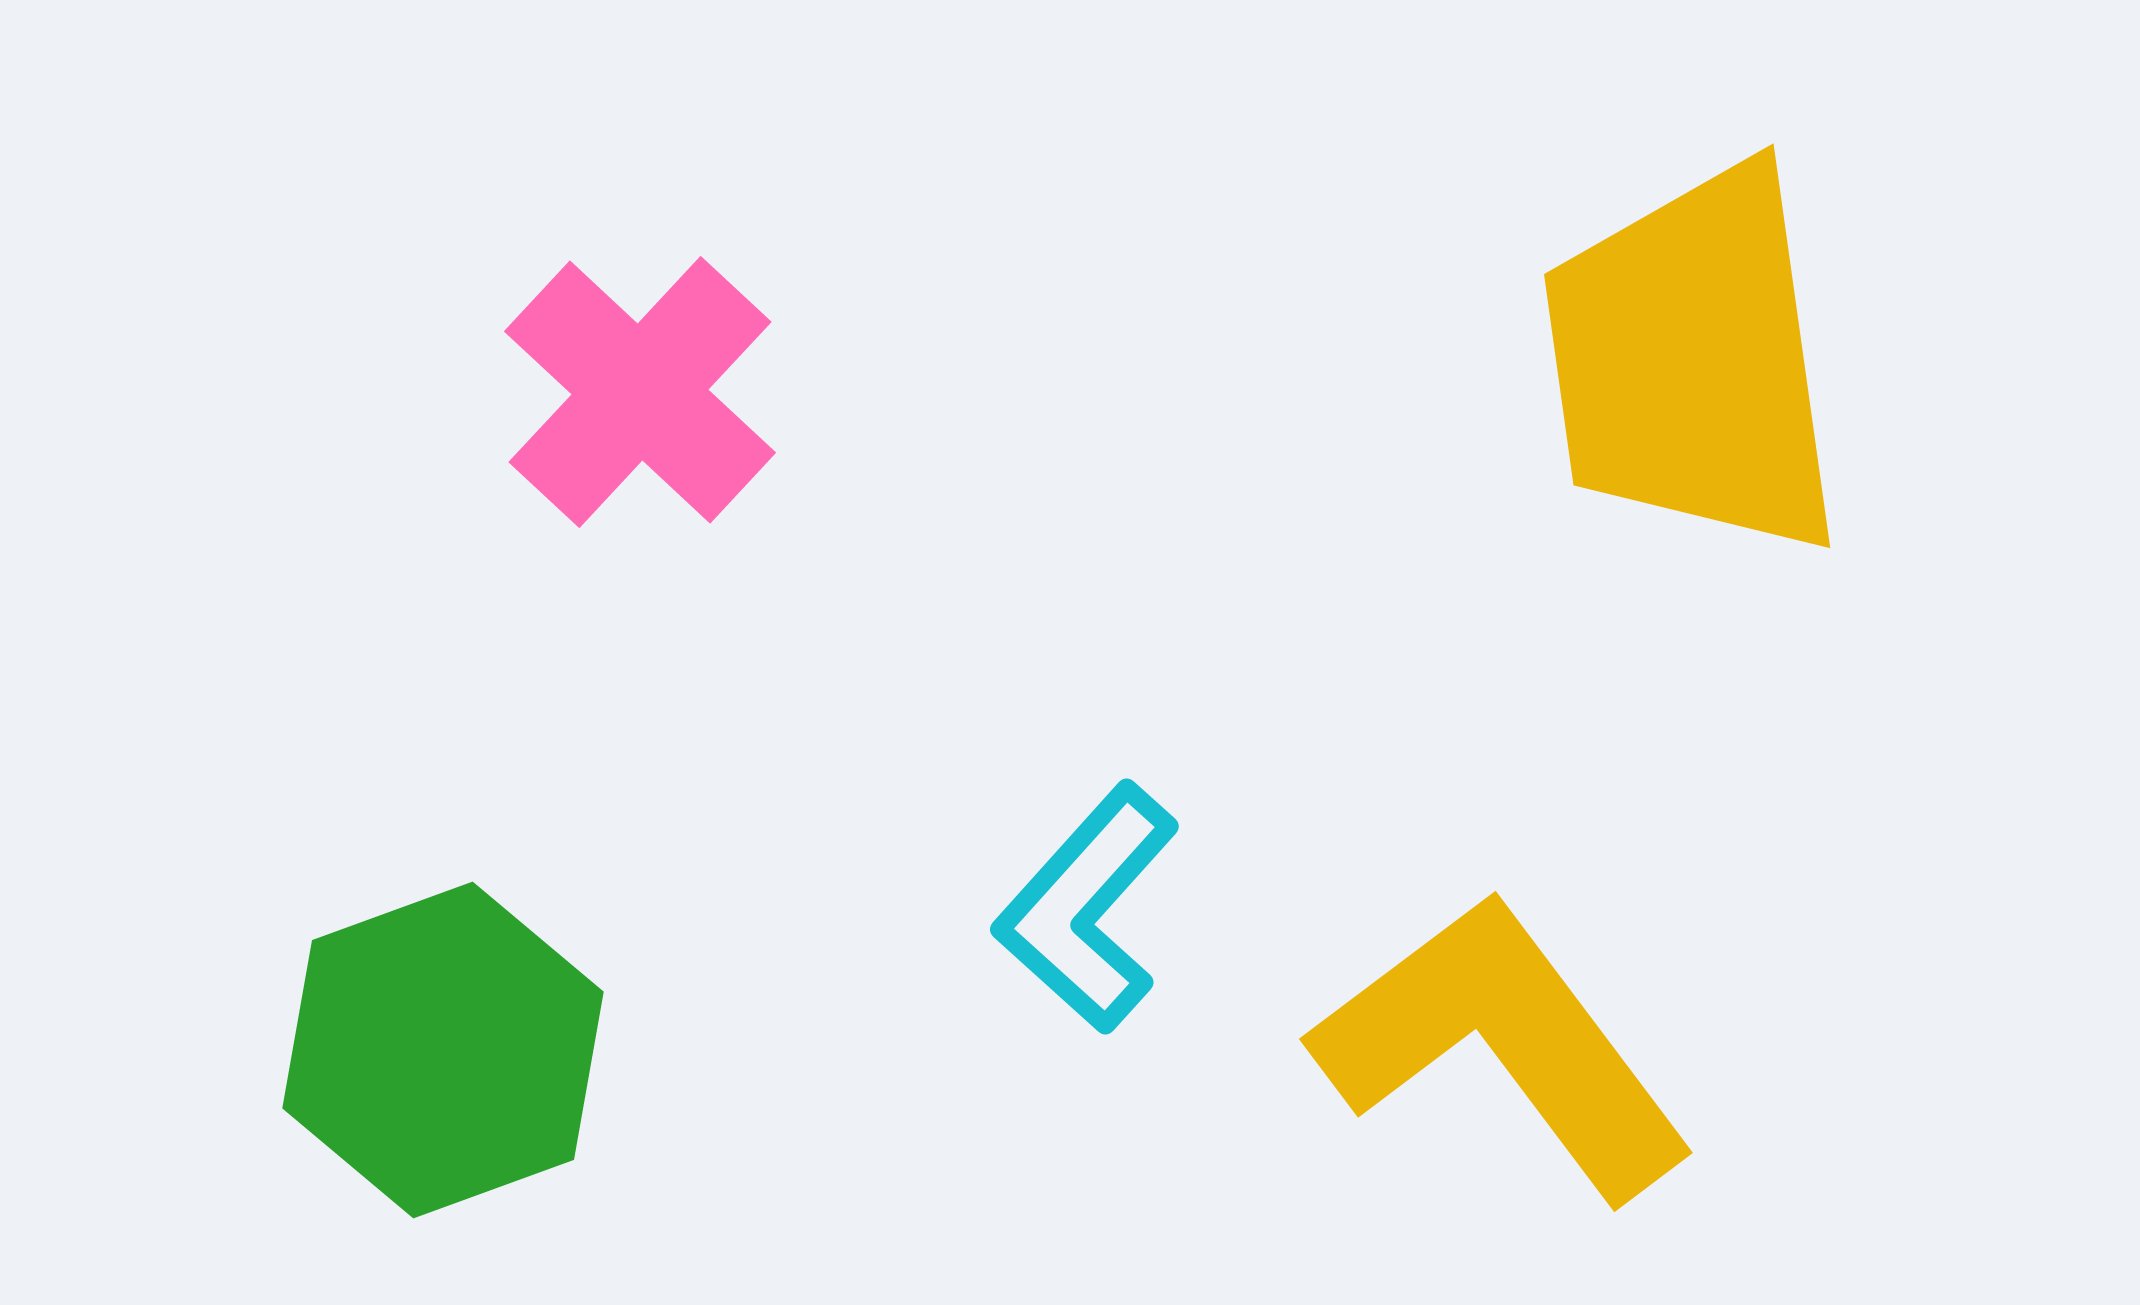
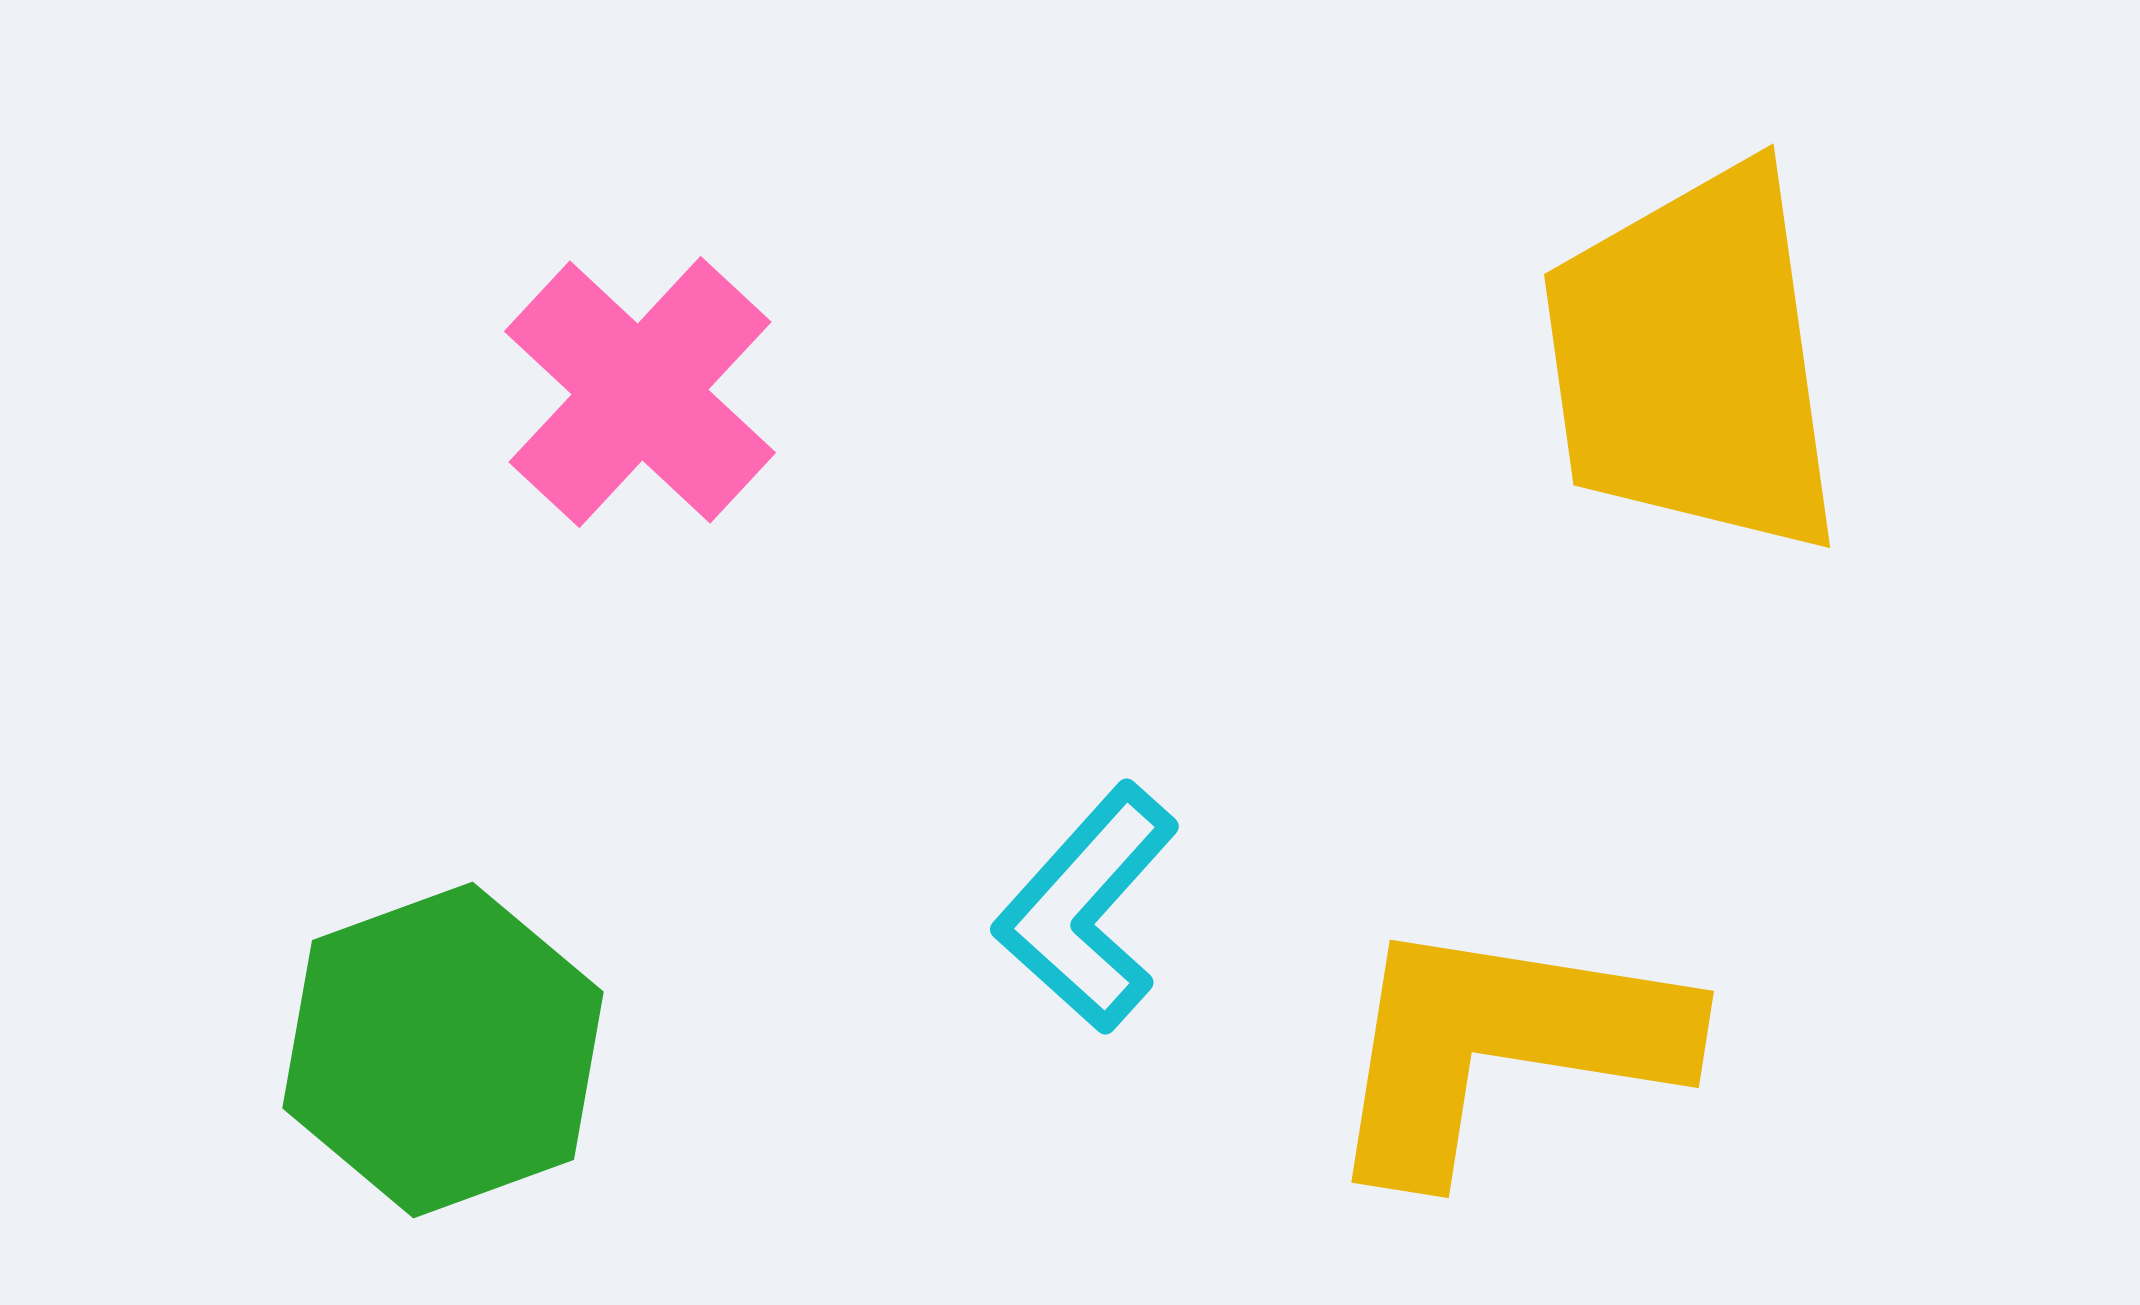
yellow L-shape: rotated 44 degrees counterclockwise
